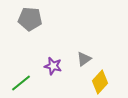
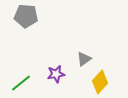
gray pentagon: moved 4 px left, 3 px up
purple star: moved 3 px right, 8 px down; rotated 24 degrees counterclockwise
